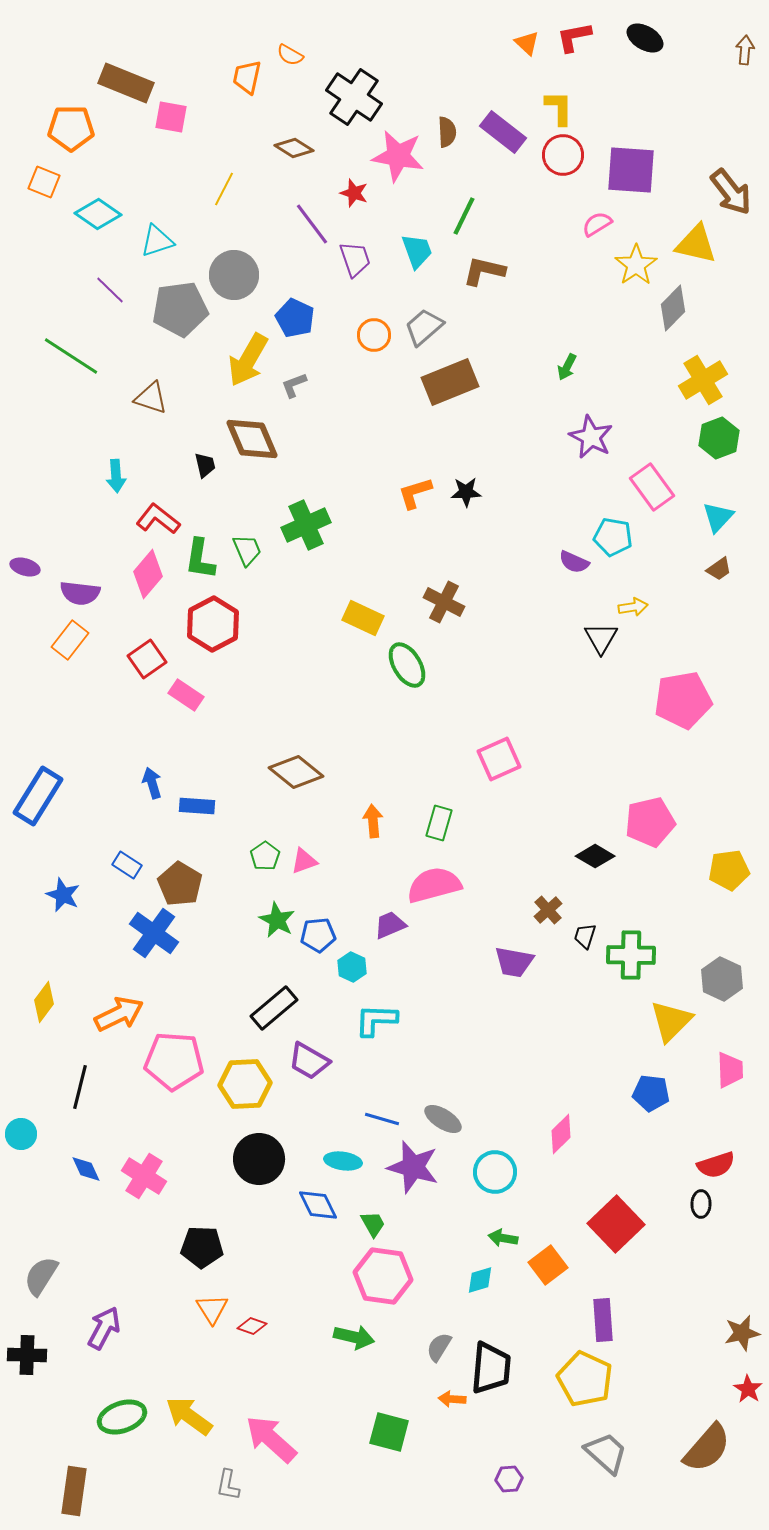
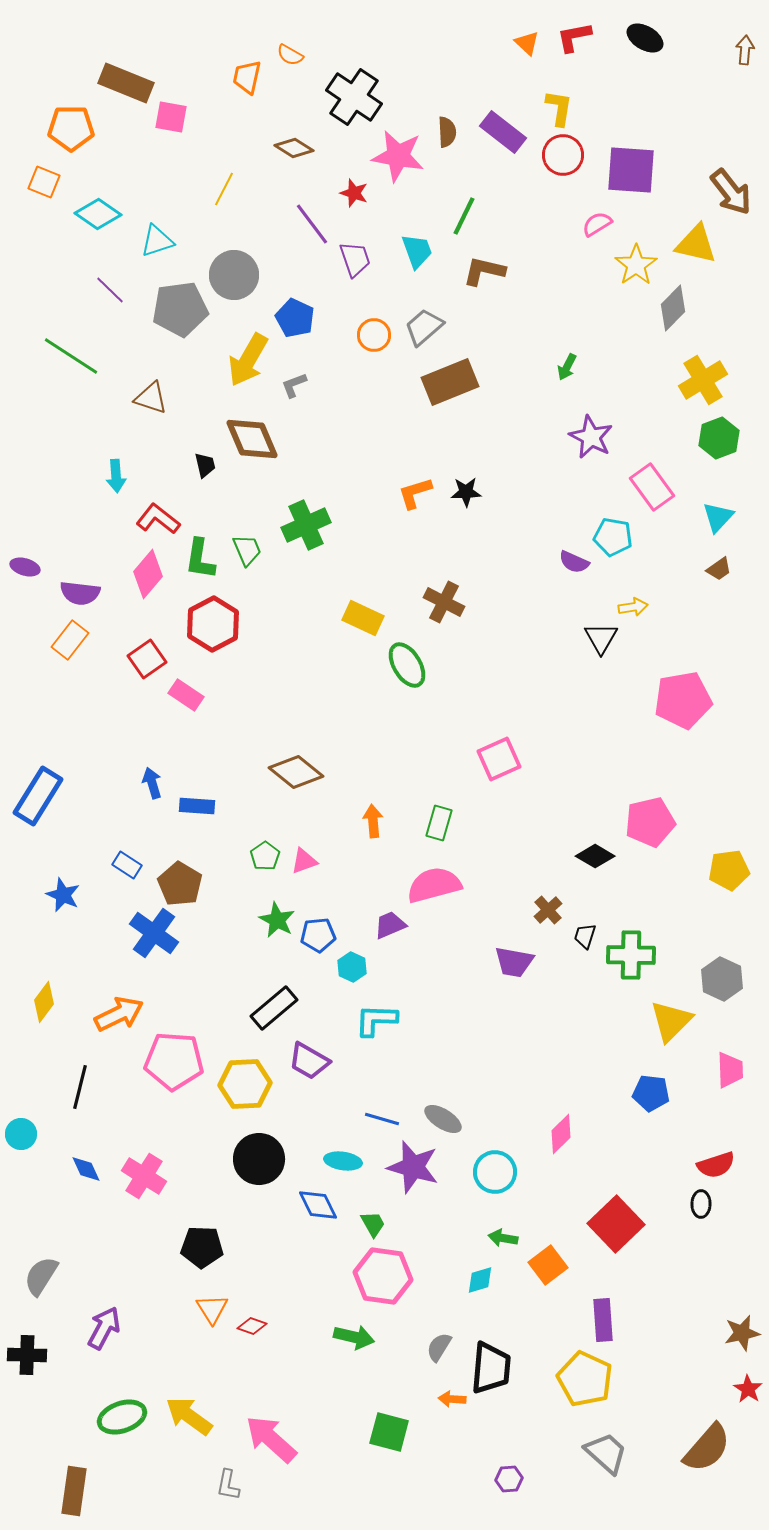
yellow L-shape at (559, 108): rotated 9 degrees clockwise
